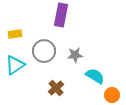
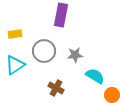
brown cross: rotated 21 degrees counterclockwise
